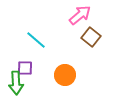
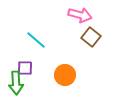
pink arrow: rotated 55 degrees clockwise
